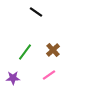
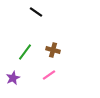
brown cross: rotated 32 degrees counterclockwise
purple star: rotated 24 degrees counterclockwise
